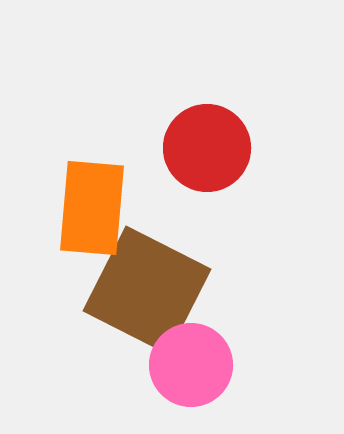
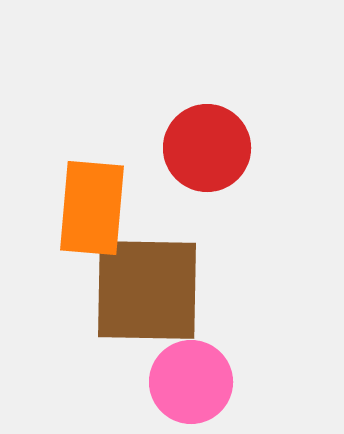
brown square: rotated 26 degrees counterclockwise
pink circle: moved 17 px down
